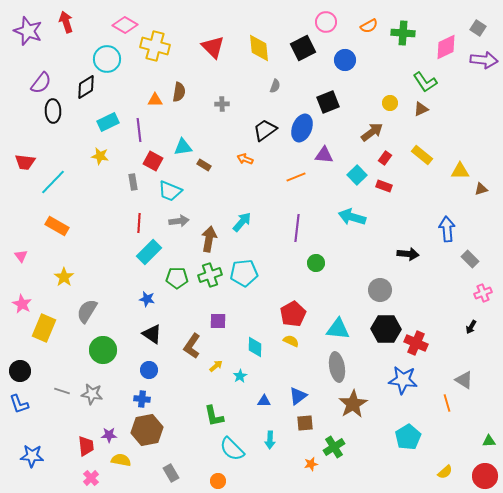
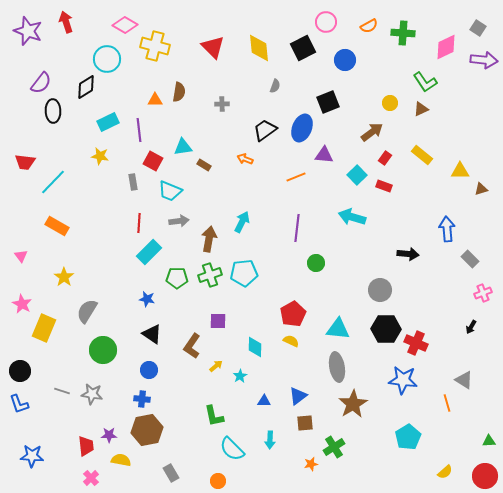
cyan arrow at (242, 222): rotated 15 degrees counterclockwise
